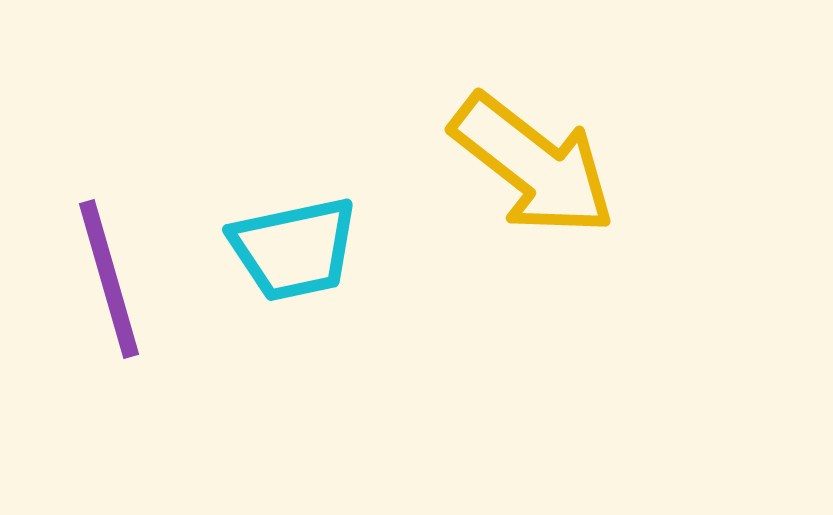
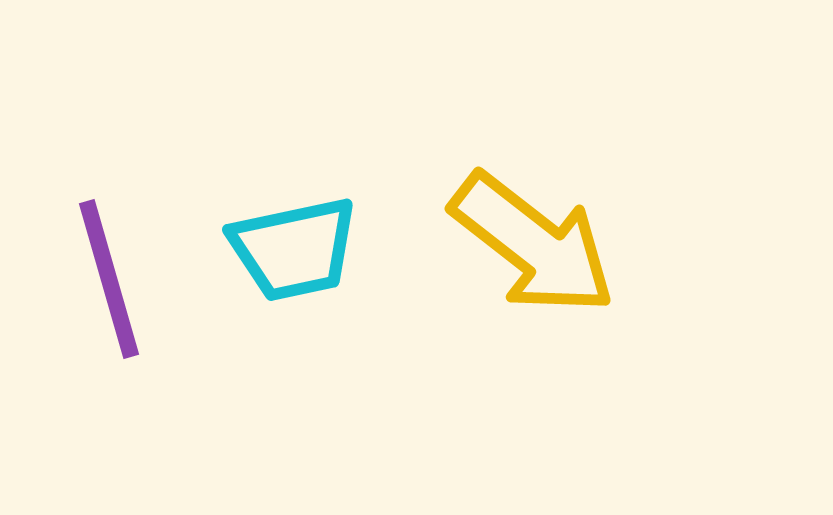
yellow arrow: moved 79 px down
